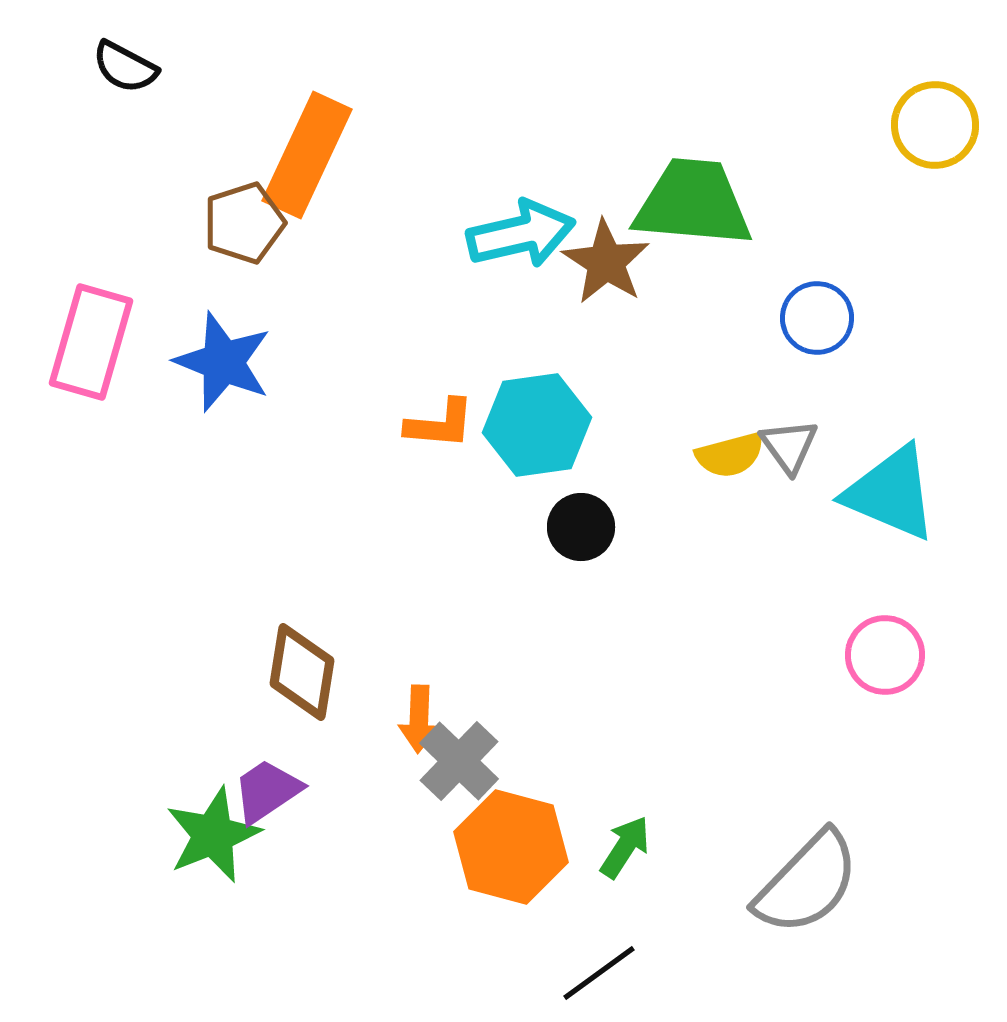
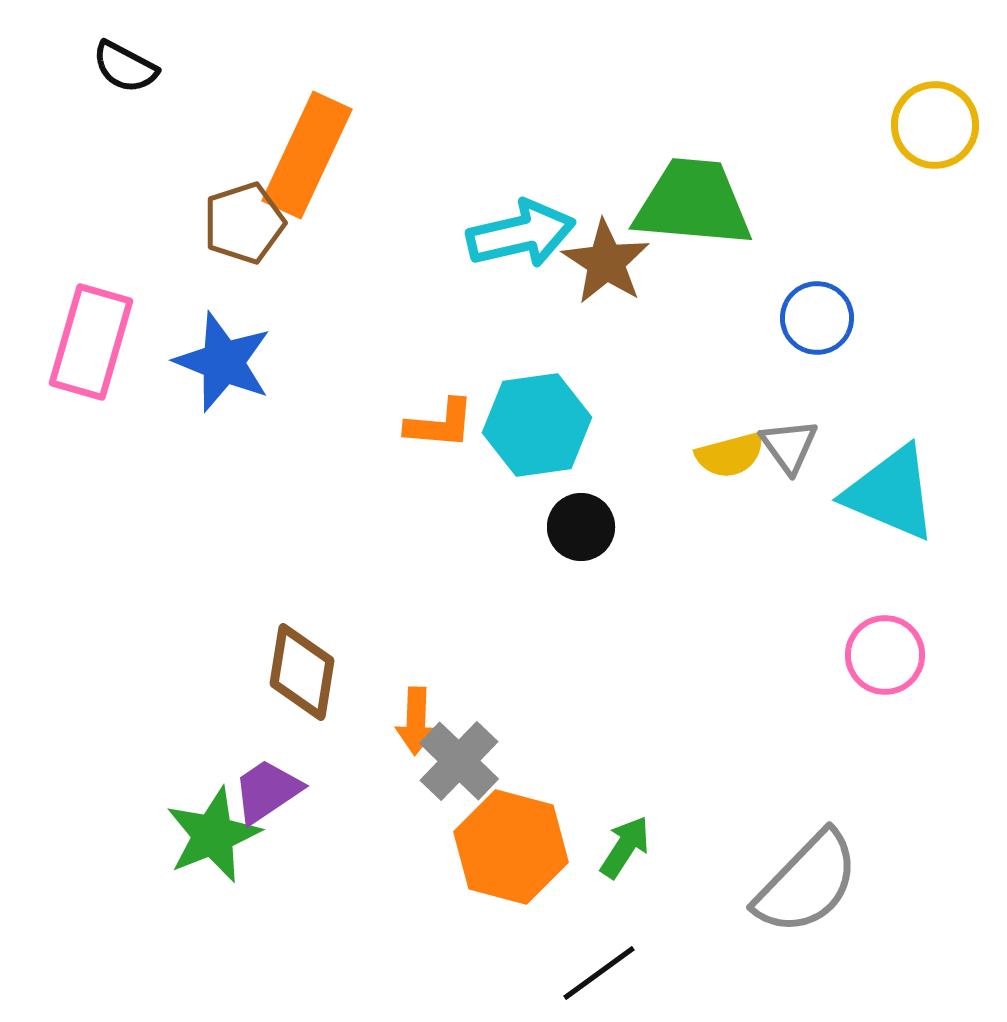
orange arrow: moved 3 px left, 2 px down
